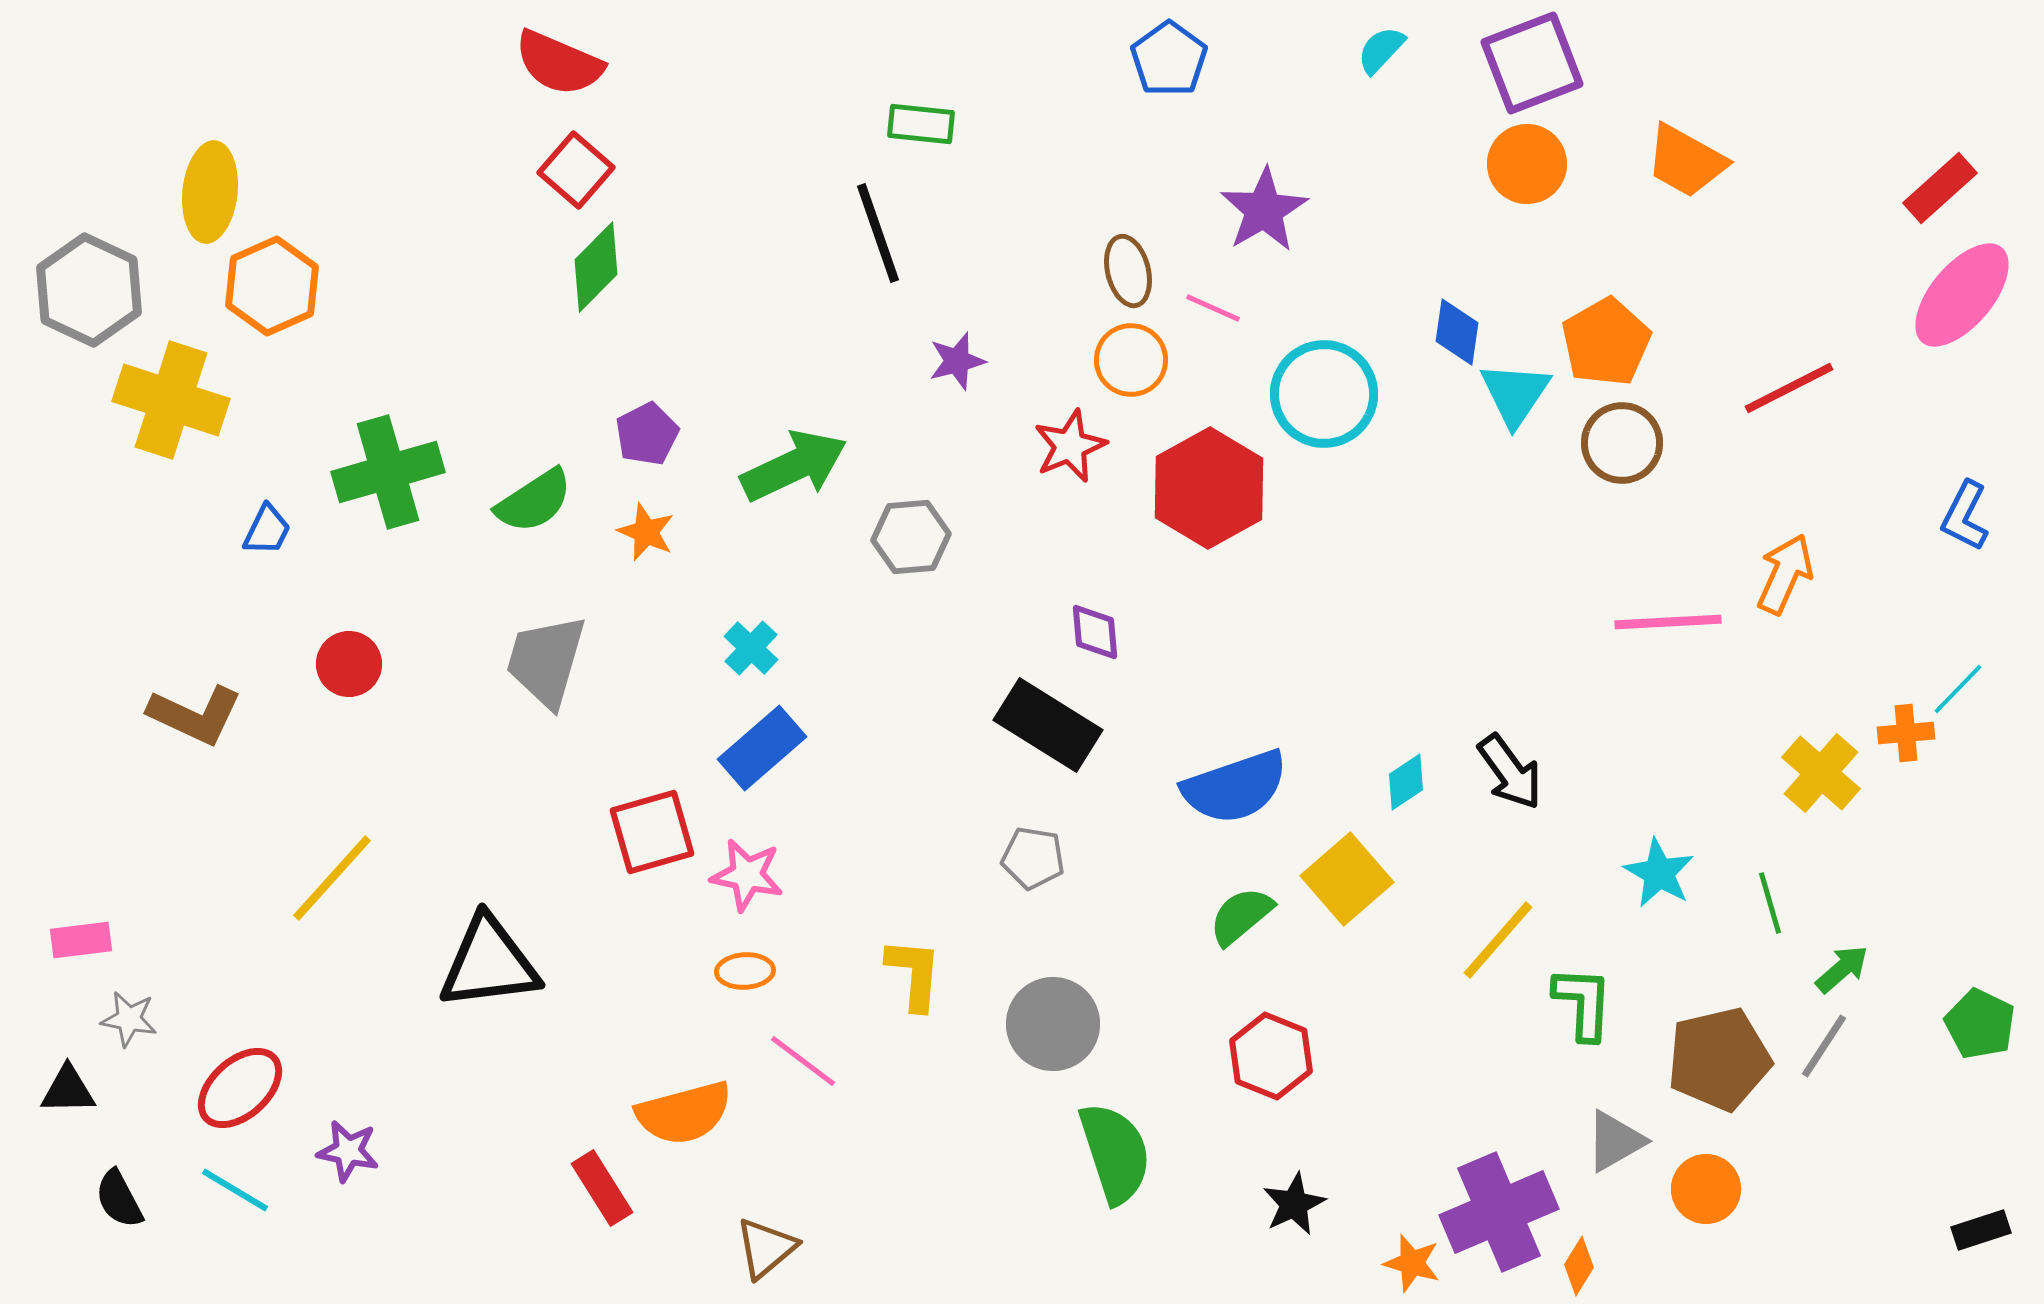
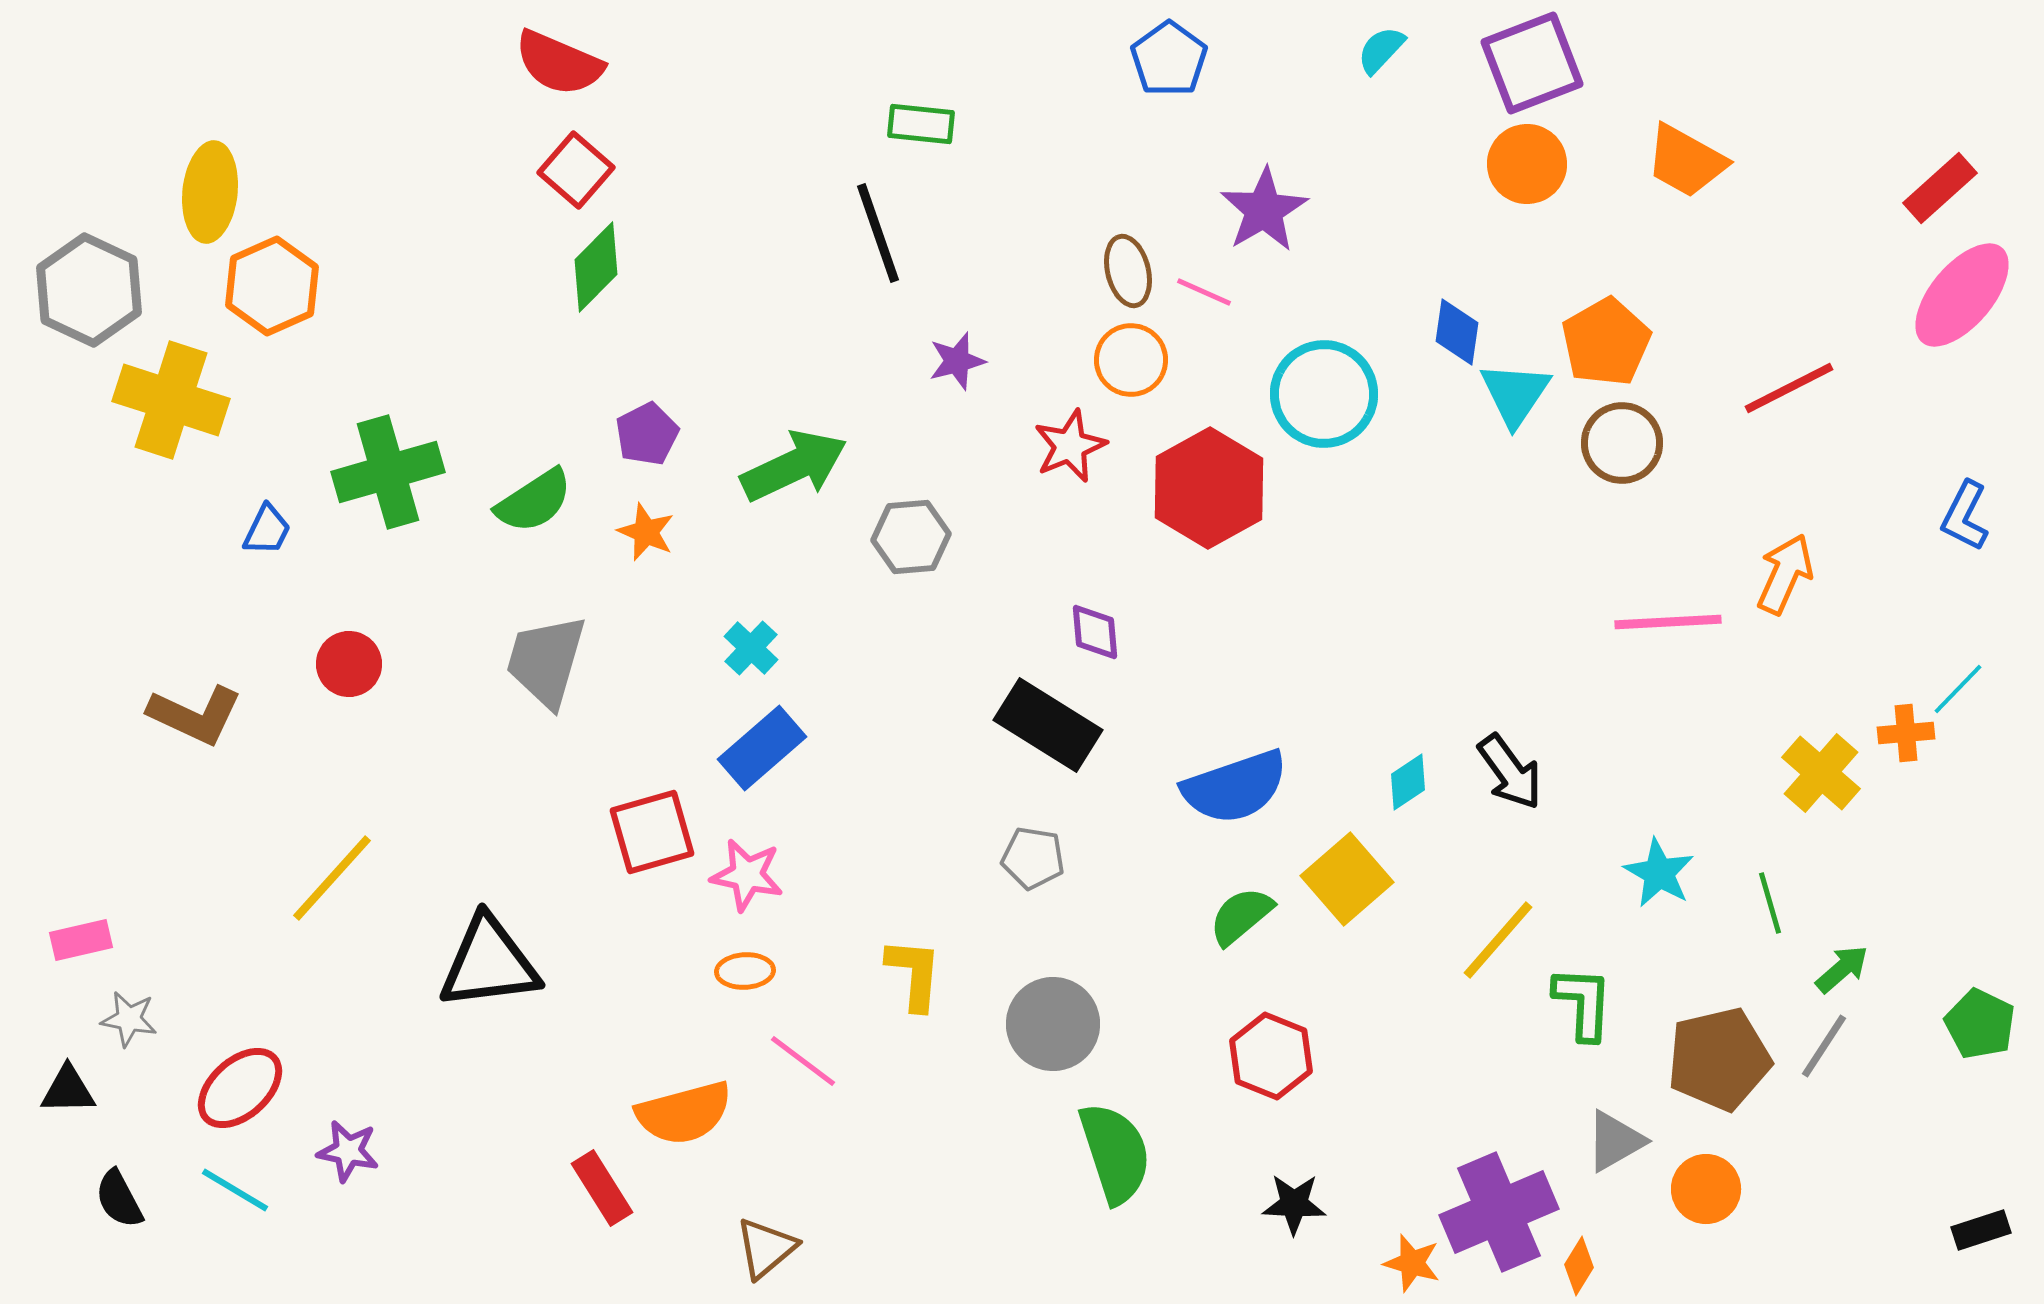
pink line at (1213, 308): moved 9 px left, 16 px up
cyan diamond at (1406, 782): moved 2 px right
pink rectangle at (81, 940): rotated 6 degrees counterclockwise
black star at (1294, 1204): rotated 28 degrees clockwise
